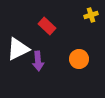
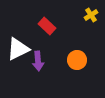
yellow cross: rotated 16 degrees counterclockwise
orange circle: moved 2 px left, 1 px down
